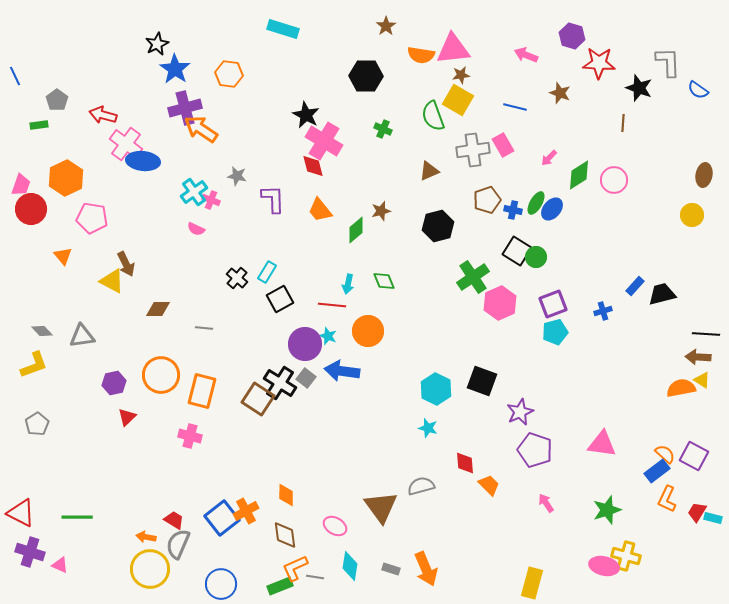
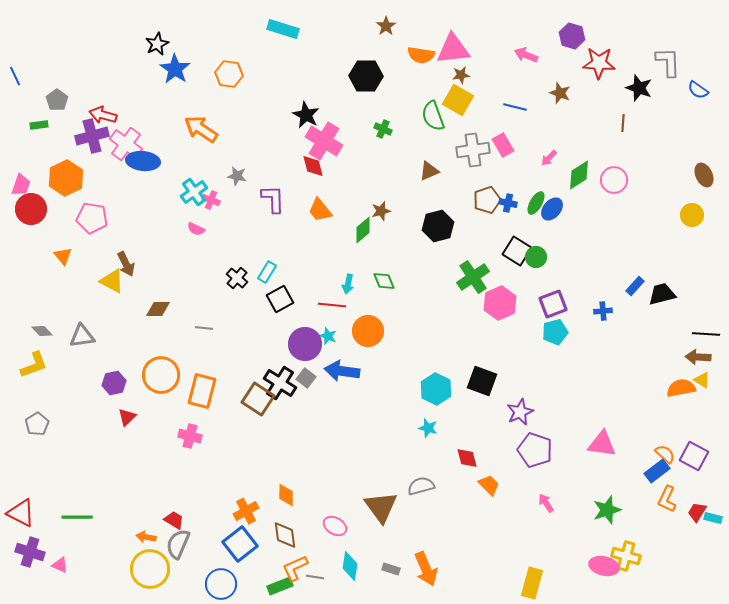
purple cross at (185, 108): moved 93 px left, 28 px down
brown ellipse at (704, 175): rotated 35 degrees counterclockwise
blue cross at (513, 210): moved 5 px left, 7 px up
green diamond at (356, 230): moved 7 px right
blue cross at (603, 311): rotated 12 degrees clockwise
red diamond at (465, 463): moved 2 px right, 5 px up; rotated 10 degrees counterclockwise
blue square at (222, 518): moved 18 px right, 26 px down
